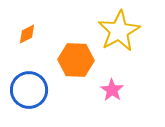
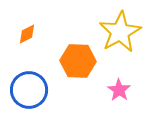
yellow star: moved 1 px right, 1 px down
orange hexagon: moved 2 px right, 1 px down
pink star: moved 7 px right
